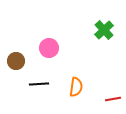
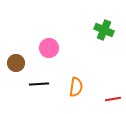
green cross: rotated 24 degrees counterclockwise
brown circle: moved 2 px down
